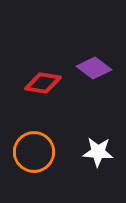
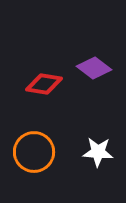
red diamond: moved 1 px right, 1 px down
